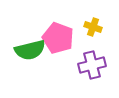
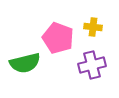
yellow cross: rotated 12 degrees counterclockwise
green semicircle: moved 5 px left, 13 px down
